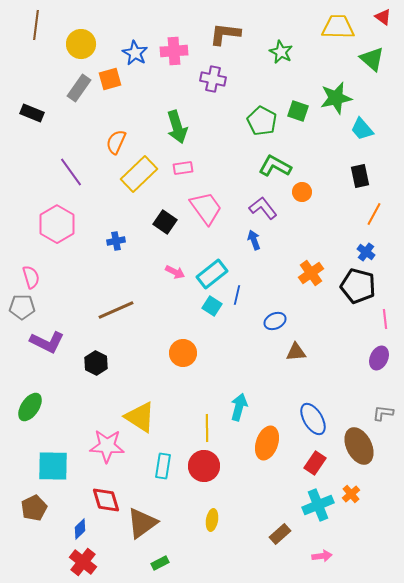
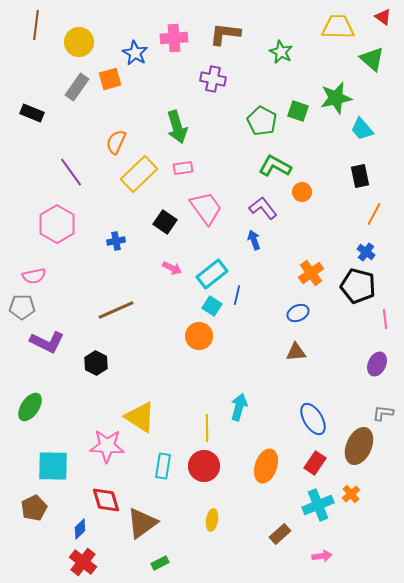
yellow circle at (81, 44): moved 2 px left, 2 px up
pink cross at (174, 51): moved 13 px up
gray rectangle at (79, 88): moved 2 px left, 1 px up
pink arrow at (175, 272): moved 3 px left, 4 px up
pink semicircle at (31, 277): moved 3 px right, 1 px up; rotated 95 degrees clockwise
blue ellipse at (275, 321): moved 23 px right, 8 px up
orange circle at (183, 353): moved 16 px right, 17 px up
purple ellipse at (379, 358): moved 2 px left, 6 px down
orange ellipse at (267, 443): moved 1 px left, 23 px down
brown ellipse at (359, 446): rotated 51 degrees clockwise
